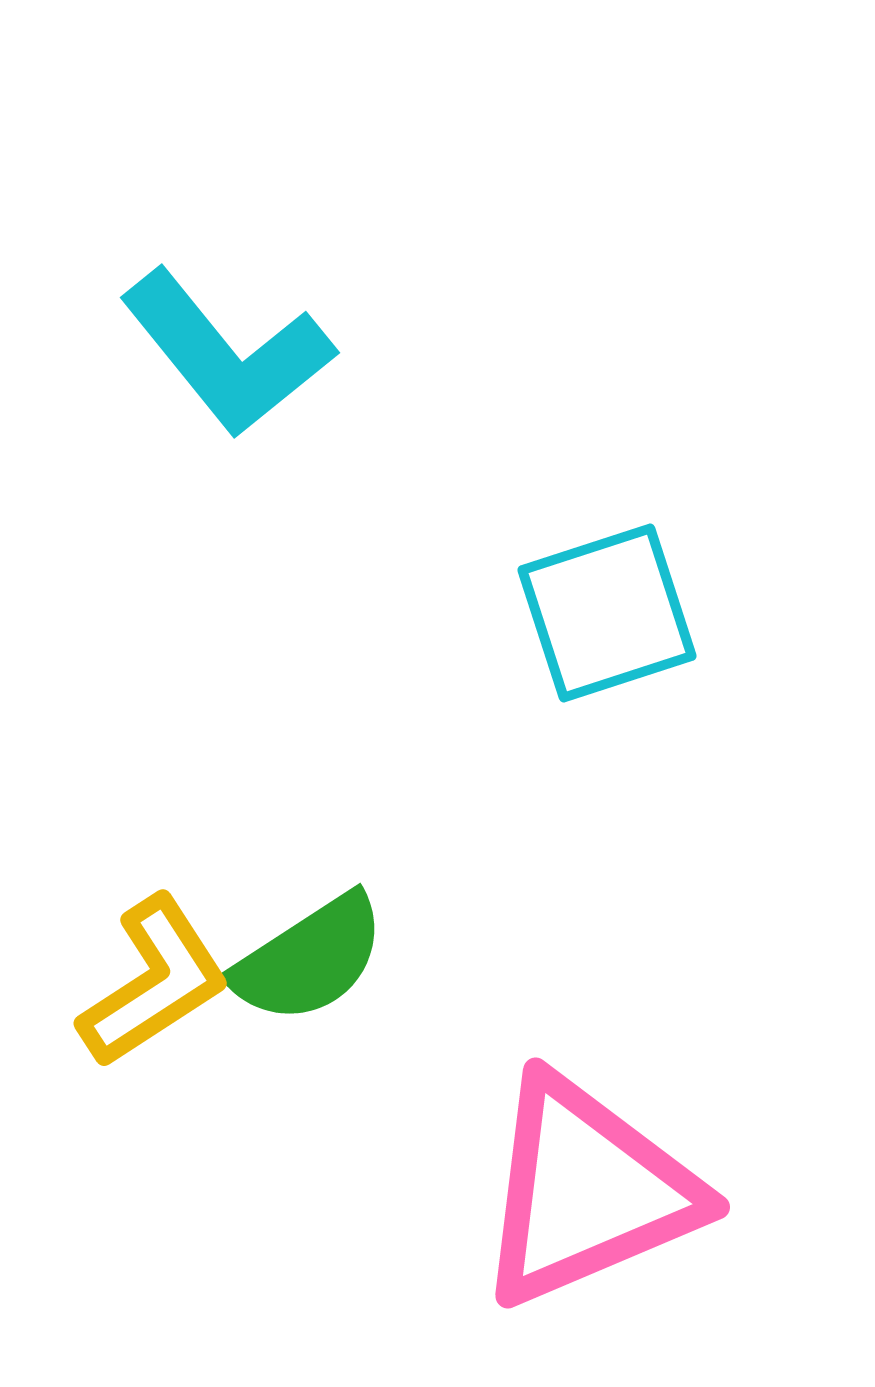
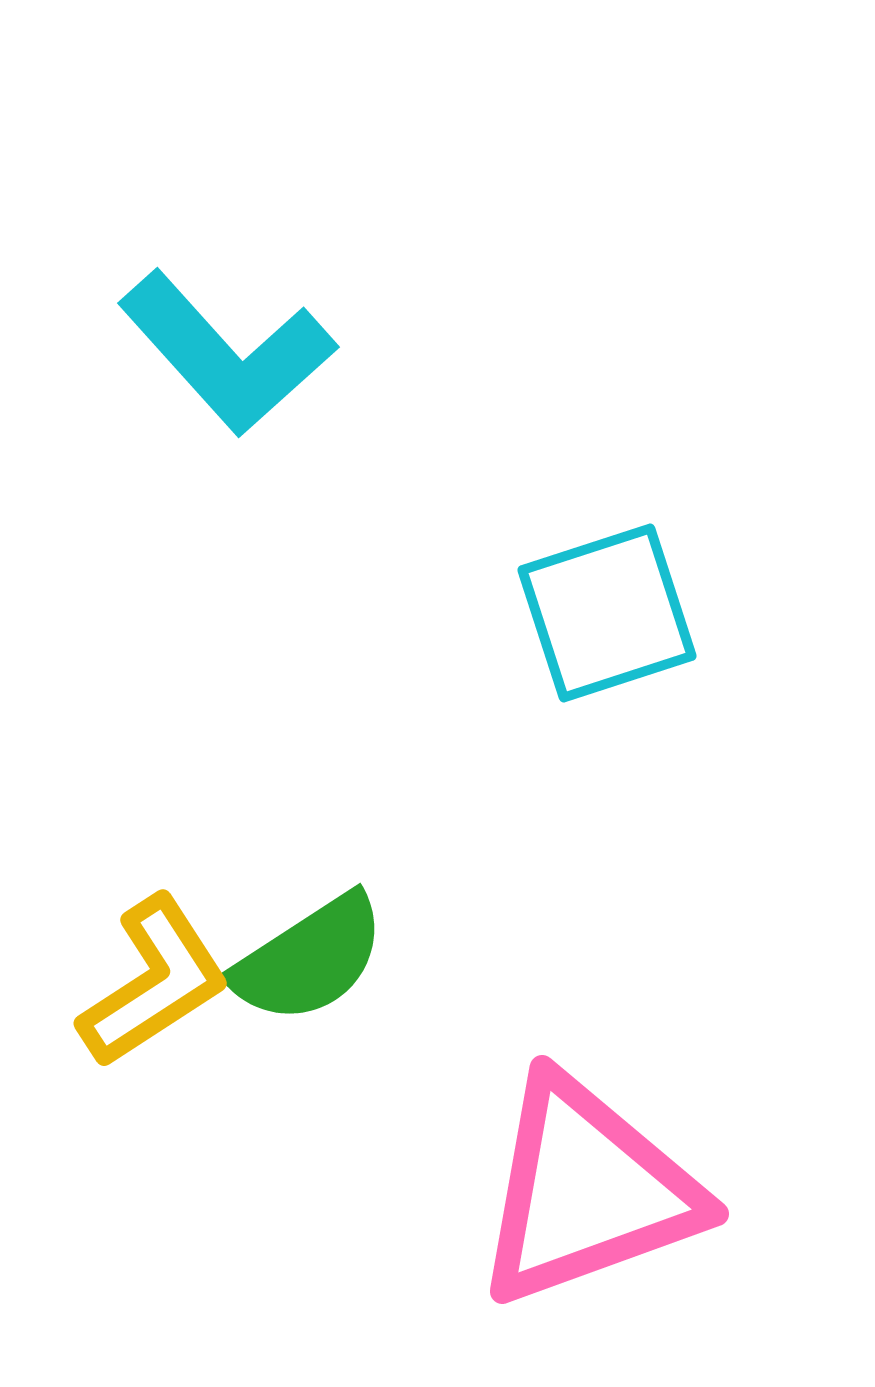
cyan L-shape: rotated 3 degrees counterclockwise
pink triangle: rotated 3 degrees clockwise
